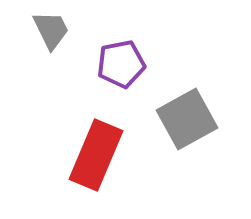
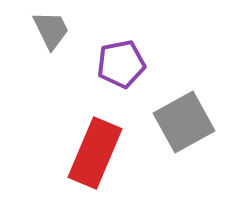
gray square: moved 3 px left, 3 px down
red rectangle: moved 1 px left, 2 px up
